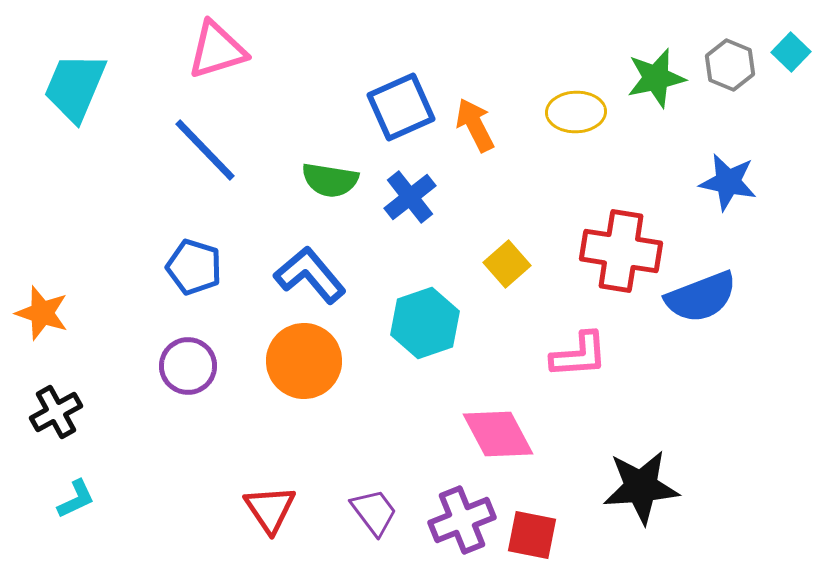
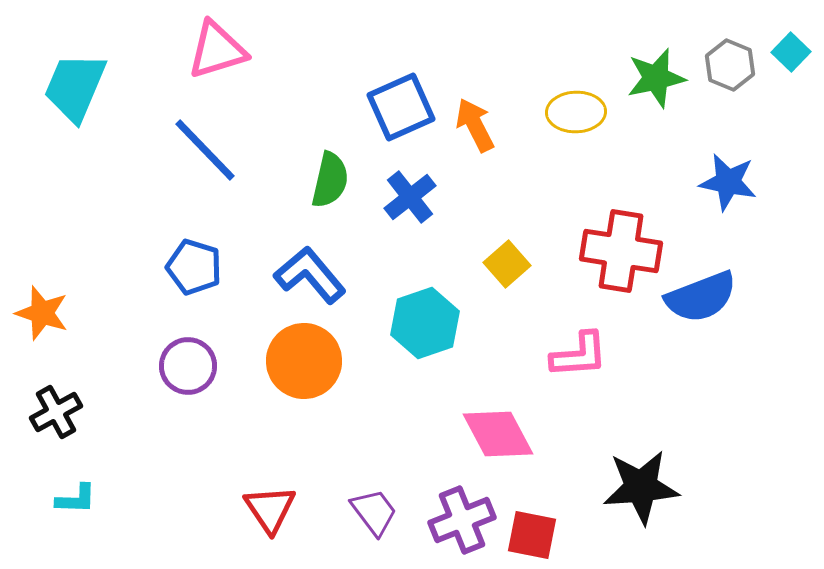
green semicircle: rotated 86 degrees counterclockwise
cyan L-shape: rotated 27 degrees clockwise
